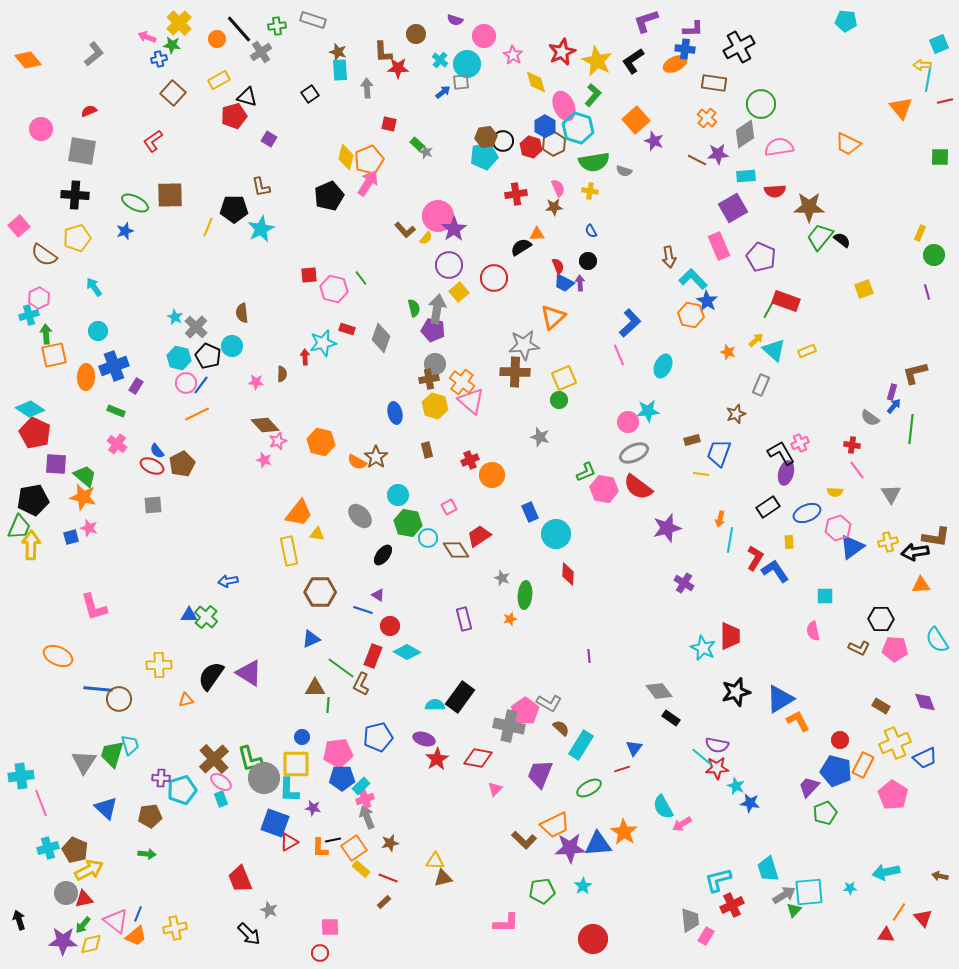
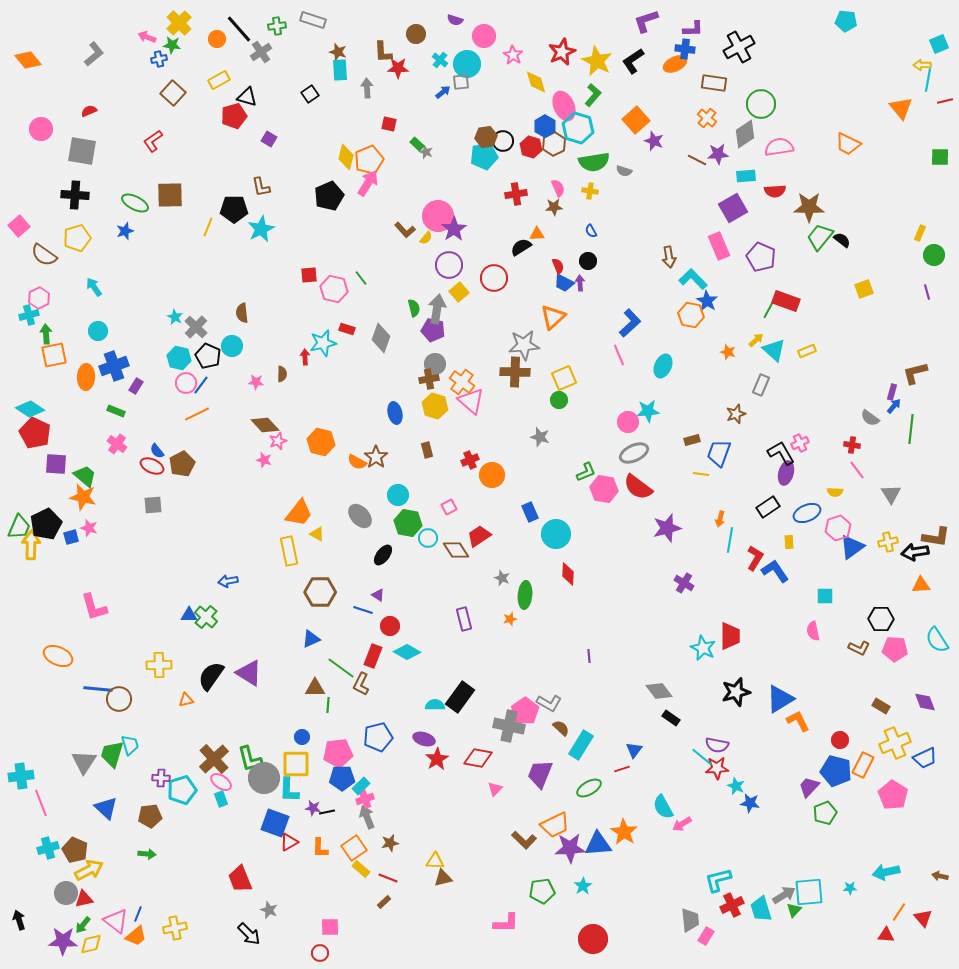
black pentagon at (33, 500): moved 13 px right, 24 px down; rotated 16 degrees counterclockwise
yellow triangle at (317, 534): rotated 21 degrees clockwise
blue triangle at (634, 748): moved 2 px down
black line at (333, 840): moved 6 px left, 28 px up
cyan trapezoid at (768, 869): moved 7 px left, 40 px down
